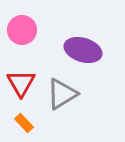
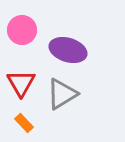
purple ellipse: moved 15 px left
